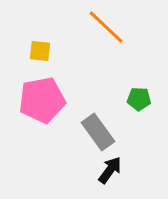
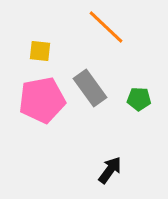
gray rectangle: moved 8 px left, 44 px up
